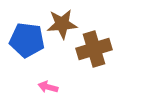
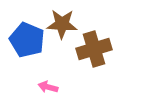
brown star: rotated 8 degrees clockwise
blue pentagon: rotated 16 degrees clockwise
